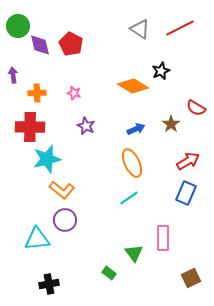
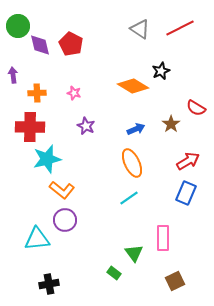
green rectangle: moved 5 px right
brown square: moved 16 px left, 3 px down
